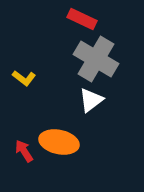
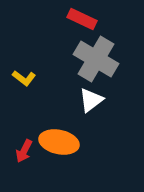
red arrow: rotated 120 degrees counterclockwise
